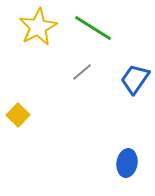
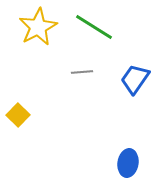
green line: moved 1 px right, 1 px up
gray line: rotated 35 degrees clockwise
blue ellipse: moved 1 px right
